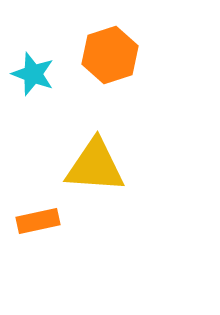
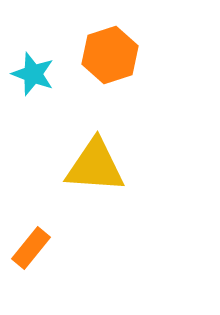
orange rectangle: moved 7 px left, 27 px down; rotated 39 degrees counterclockwise
